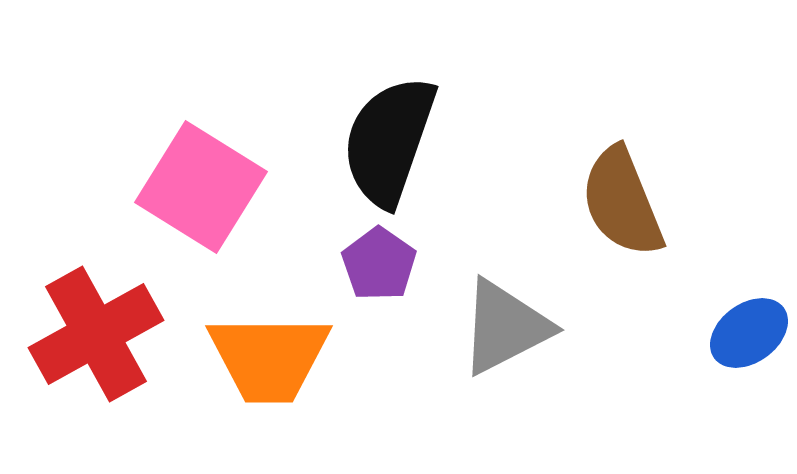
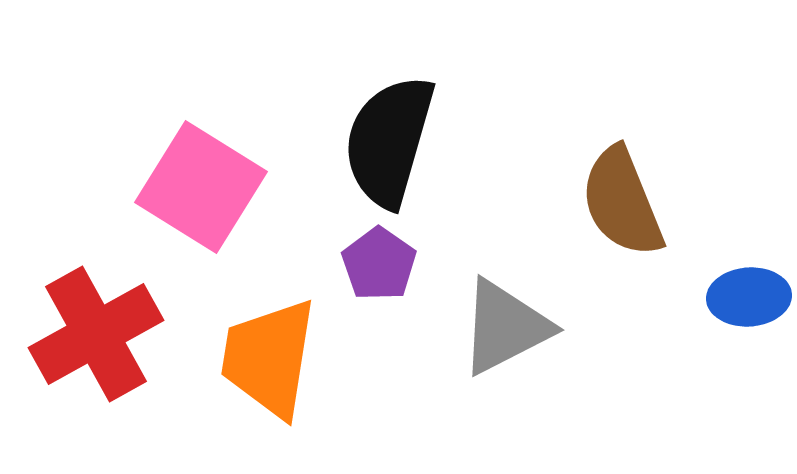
black semicircle: rotated 3 degrees counterclockwise
blue ellipse: moved 36 px up; rotated 32 degrees clockwise
orange trapezoid: rotated 99 degrees clockwise
